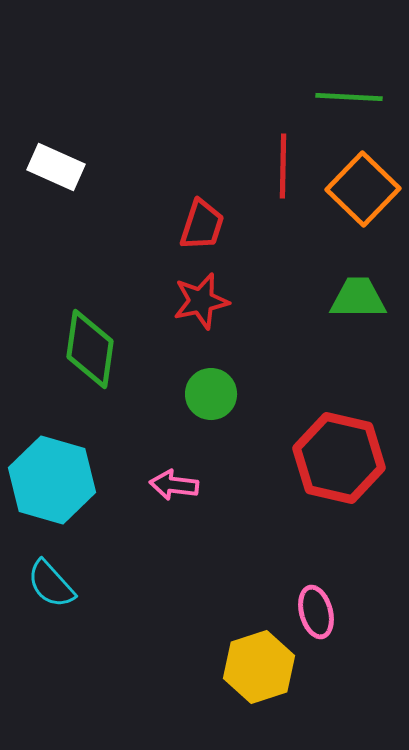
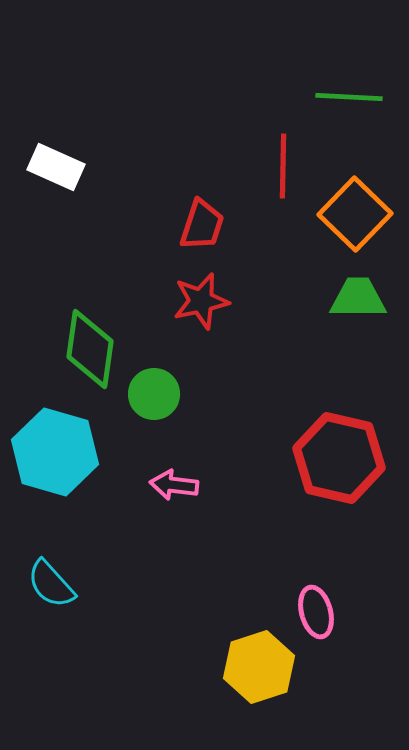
orange square: moved 8 px left, 25 px down
green circle: moved 57 px left
cyan hexagon: moved 3 px right, 28 px up
